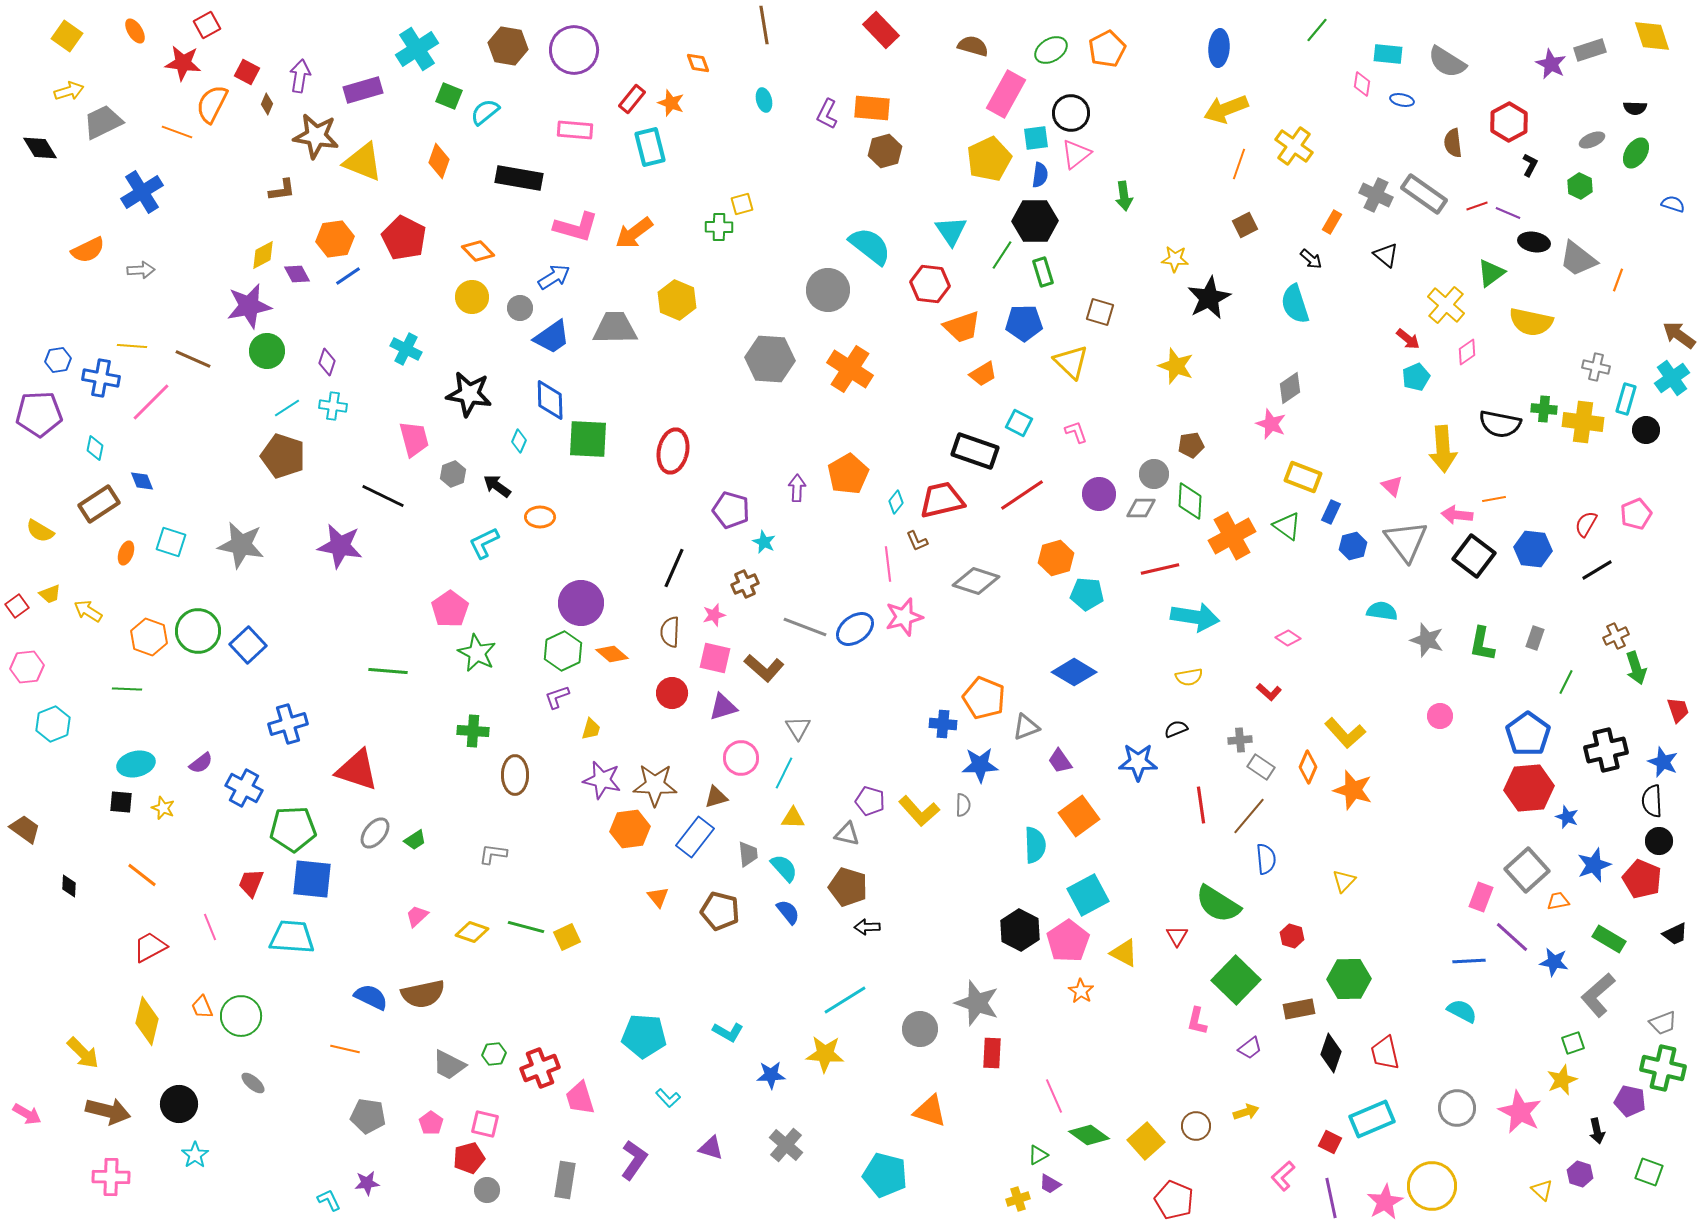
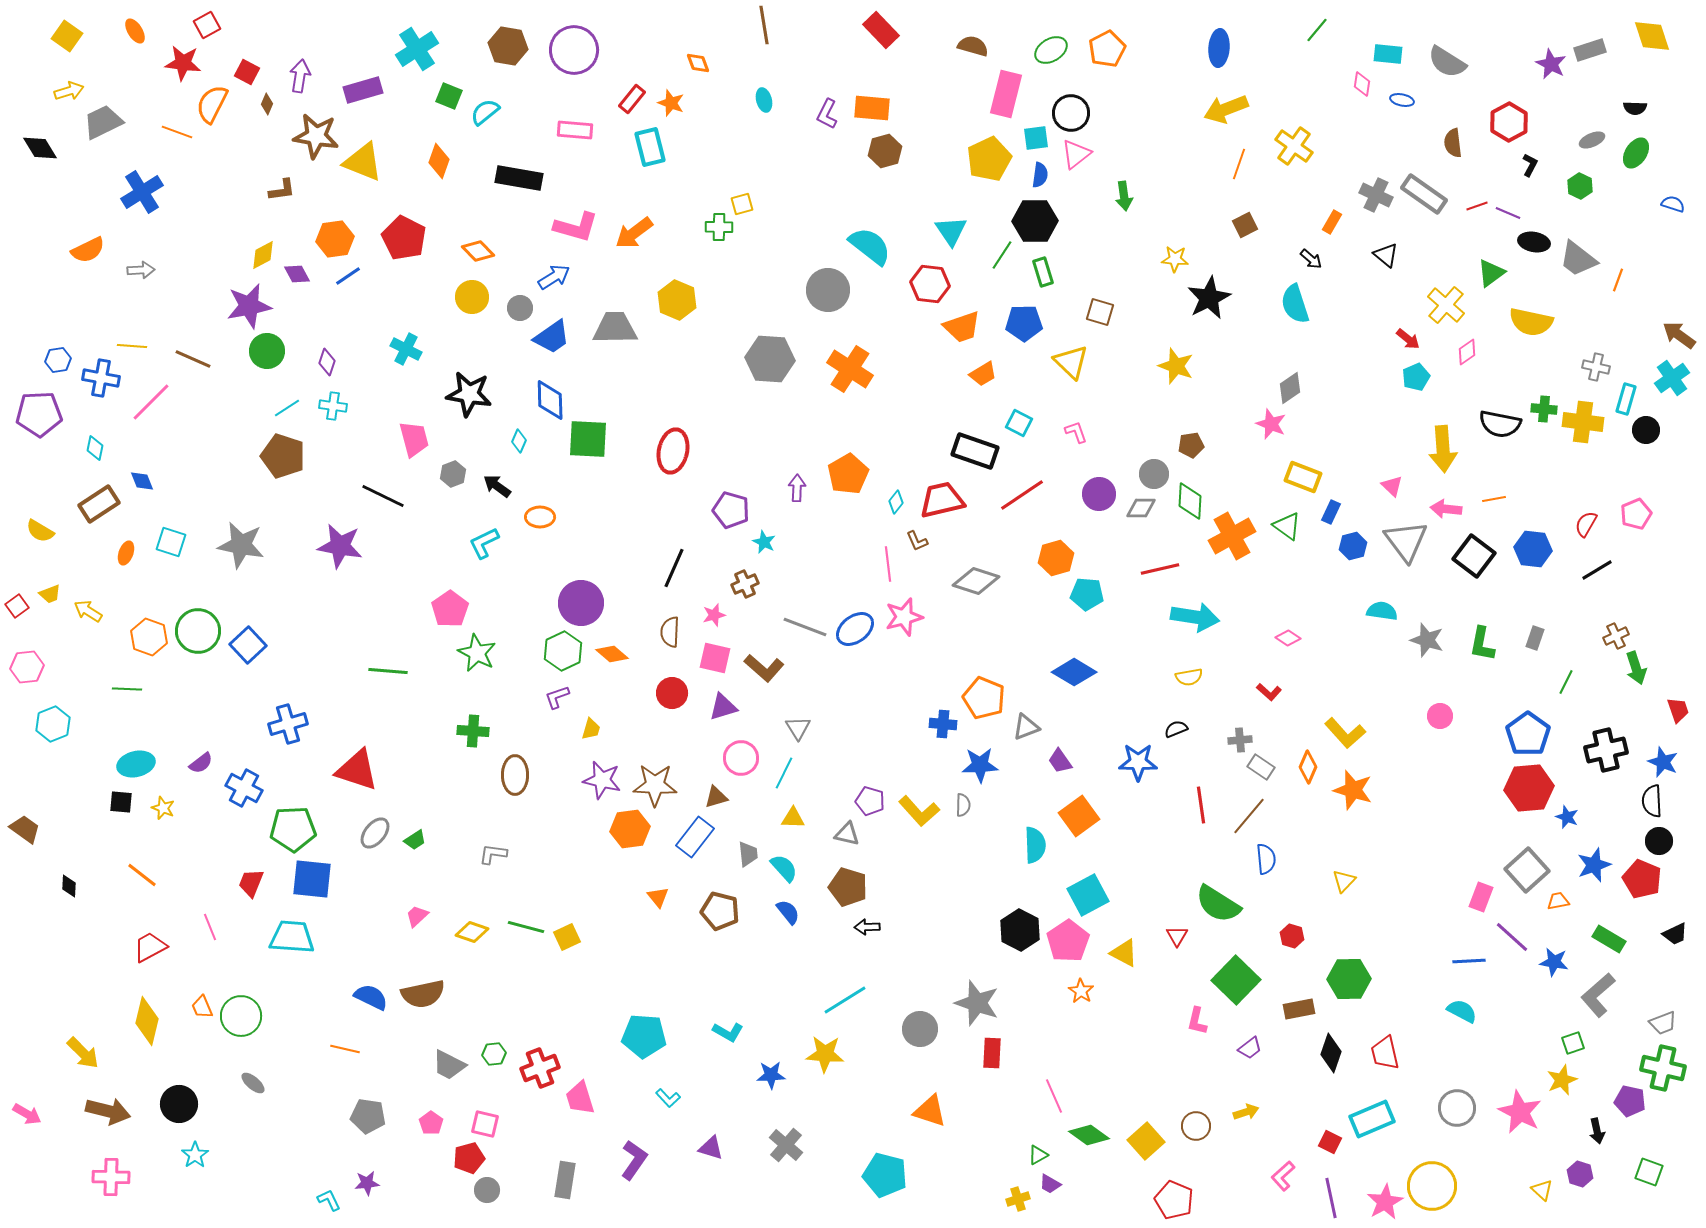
pink rectangle at (1006, 94): rotated 15 degrees counterclockwise
pink arrow at (1457, 515): moved 11 px left, 6 px up
